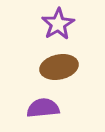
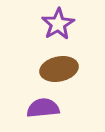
brown ellipse: moved 2 px down
